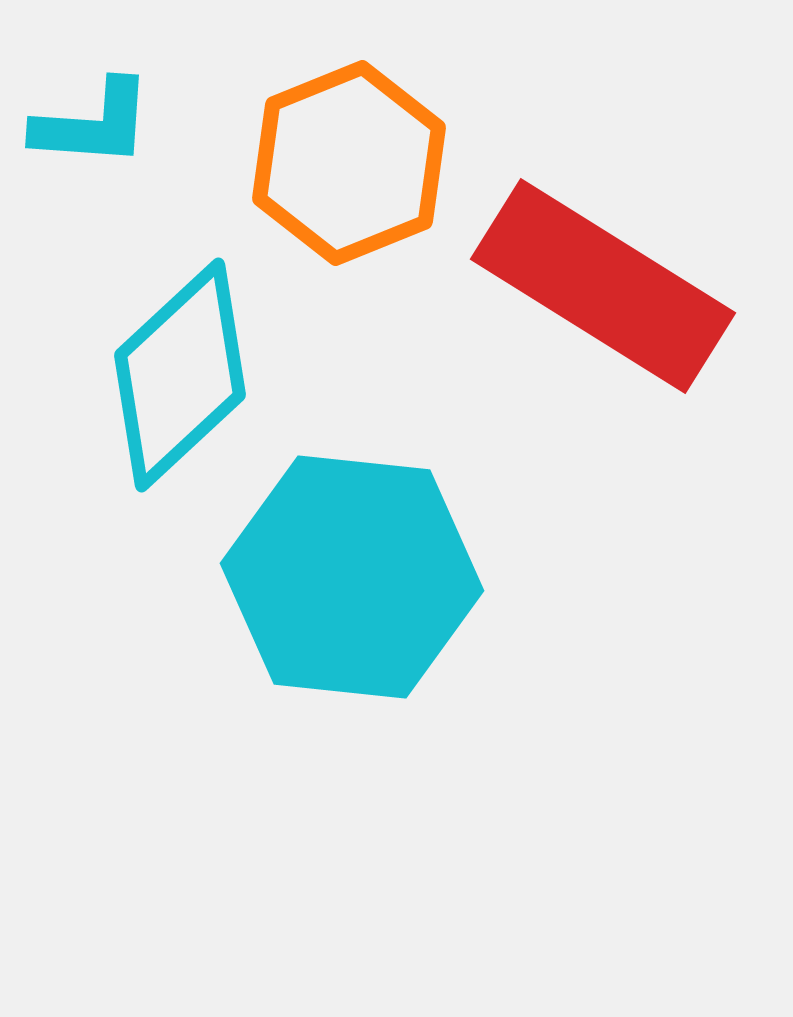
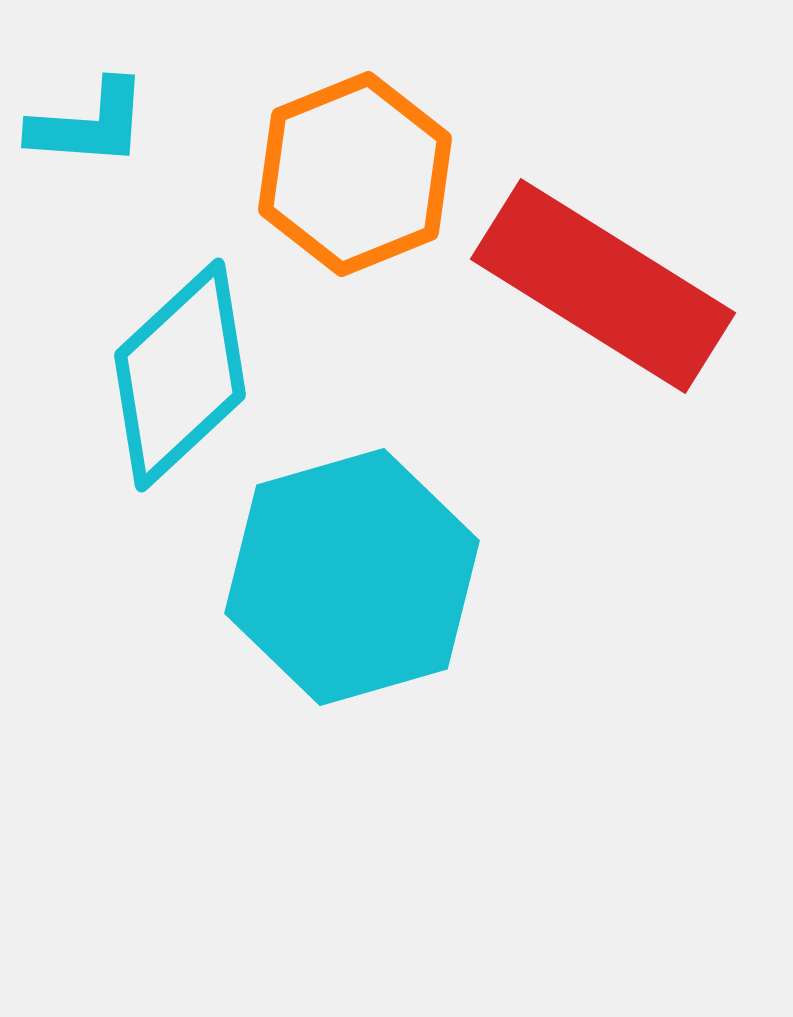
cyan L-shape: moved 4 px left
orange hexagon: moved 6 px right, 11 px down
cyan hexagon: rotated 22 degrees counterclockwise
